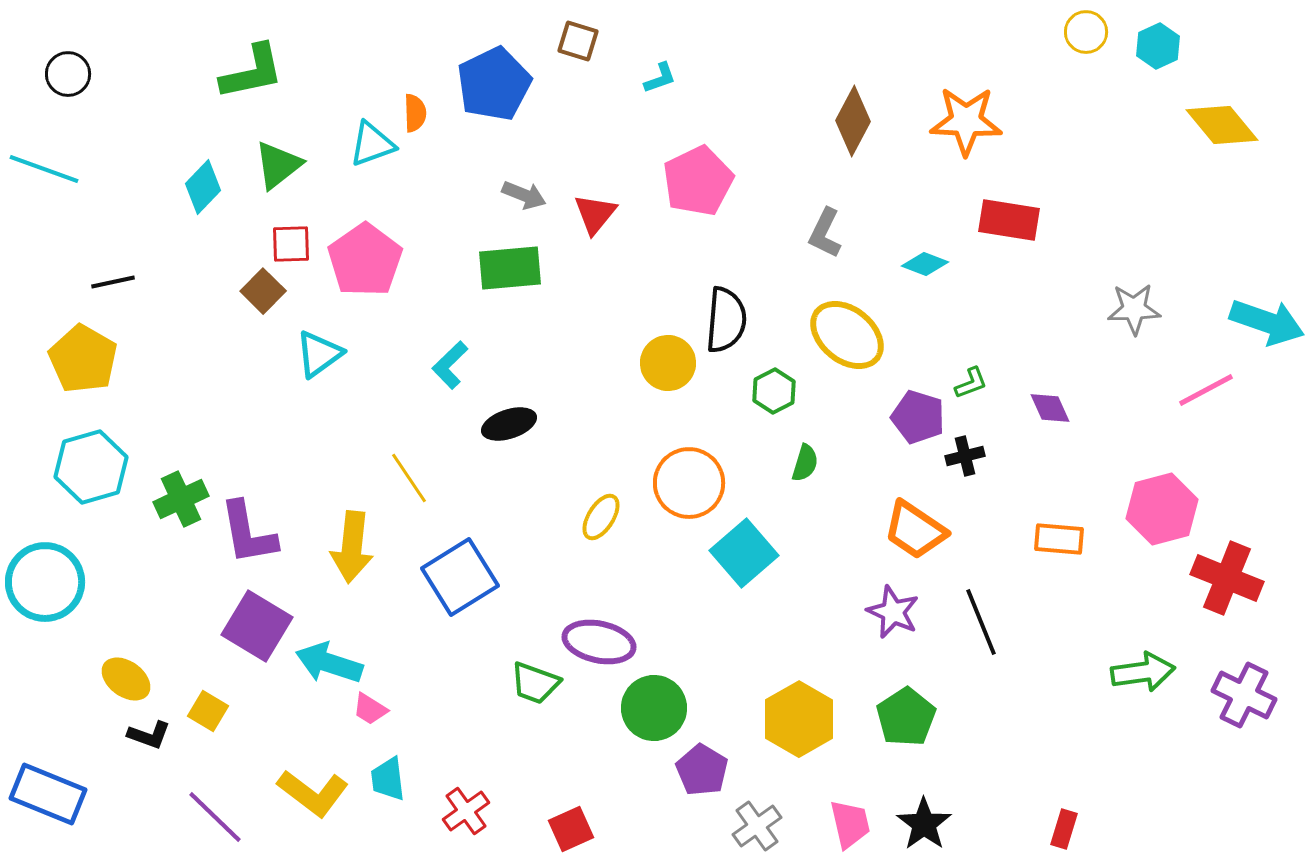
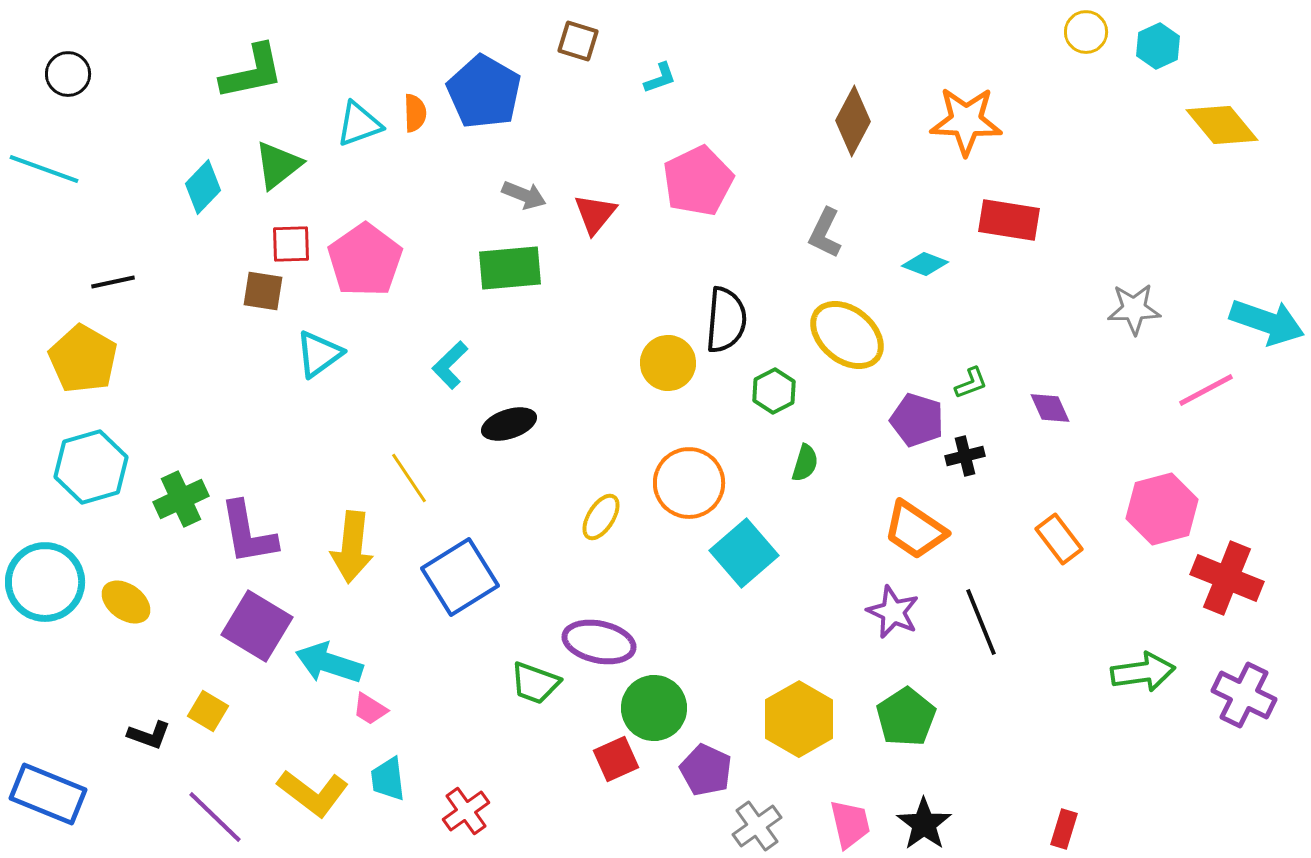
blue pentagon at (494, 84): moved 10 px left, 8 px down; rotated 16 degrees counterclockwise
cyan triangle at (372, 144): moved 13 px left, 20 px up
brown square at (263, 291): rotated 36 degrees counterclockwise
purple pentagon at (918, 417): moved 1 px left, 3 px down
orange rectangle at (1059, 539): rotated 48 degrees clockwise
yellow ellipse at (126, 679): moved 77 px up
purple pentagon at (702, 770): moved 4 px right; rotated 6 degrees counterclockwise
red square at (571, 829): moved 45 px right, 70 px up
